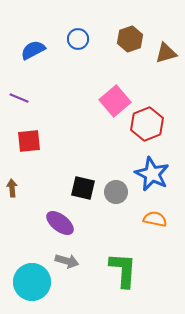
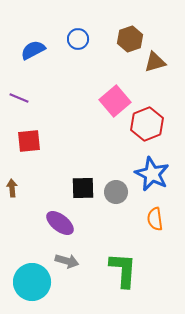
brown triangle: moved 11 px left, 9 px down
black square: rotated 15 degrees counterclockwise
orange semicircle: rotated 110 degrees counterclockwise
